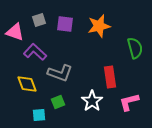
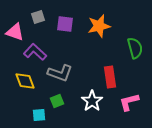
gray square: moved 1 px left, 3 px up
yellow diamond: moved 2 px left, 3 px up
green square: moved 1 px left, 1 px up
